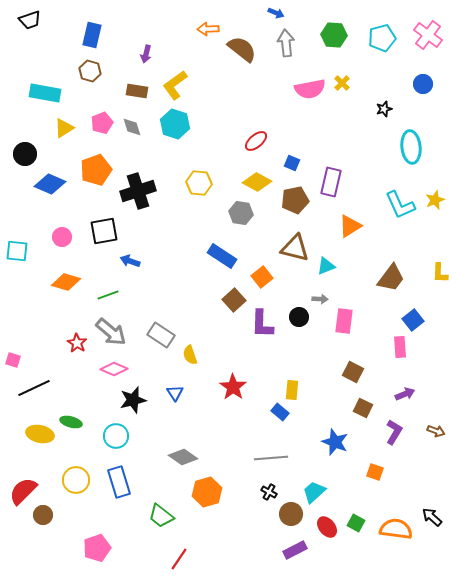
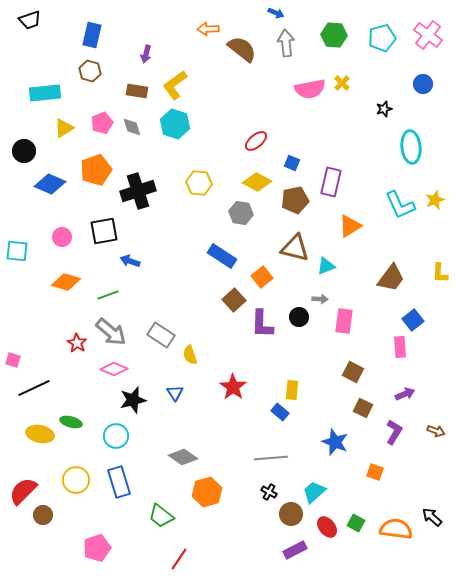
cyan rectangle at (45, 93): rotated 16 degrees counterclockwise
black circle at (25, 154): moved 1 px left, 3 px up
